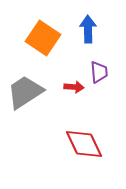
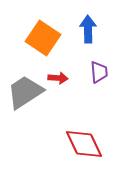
red arrow: moved 16 px left, 9 px up
